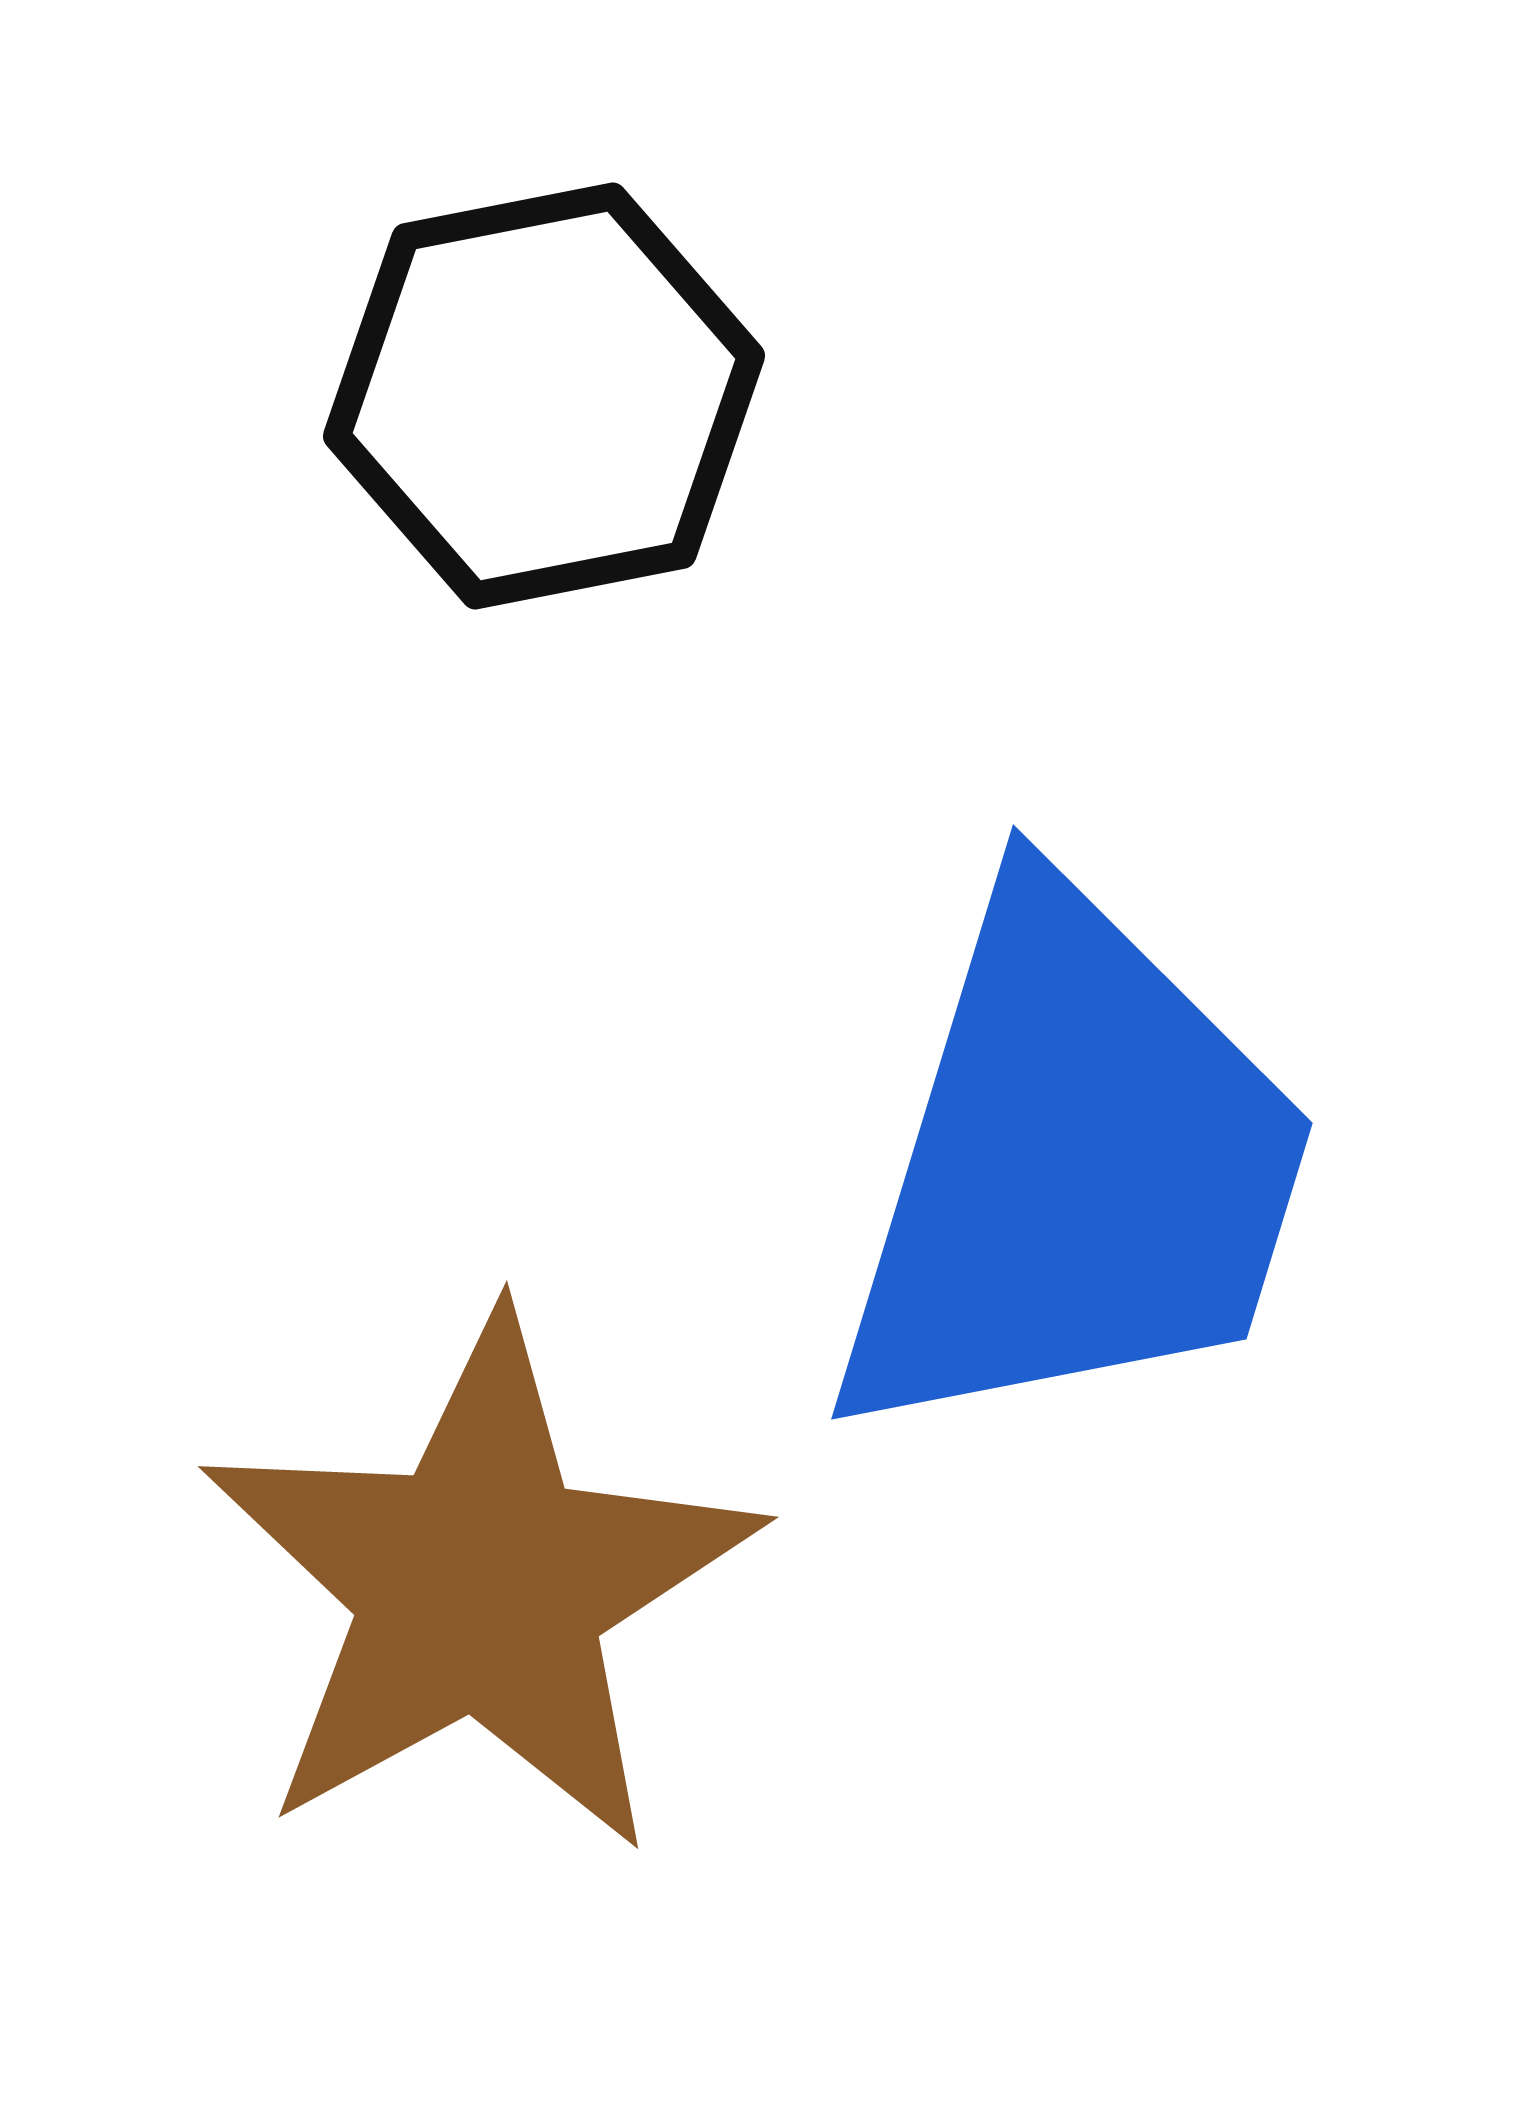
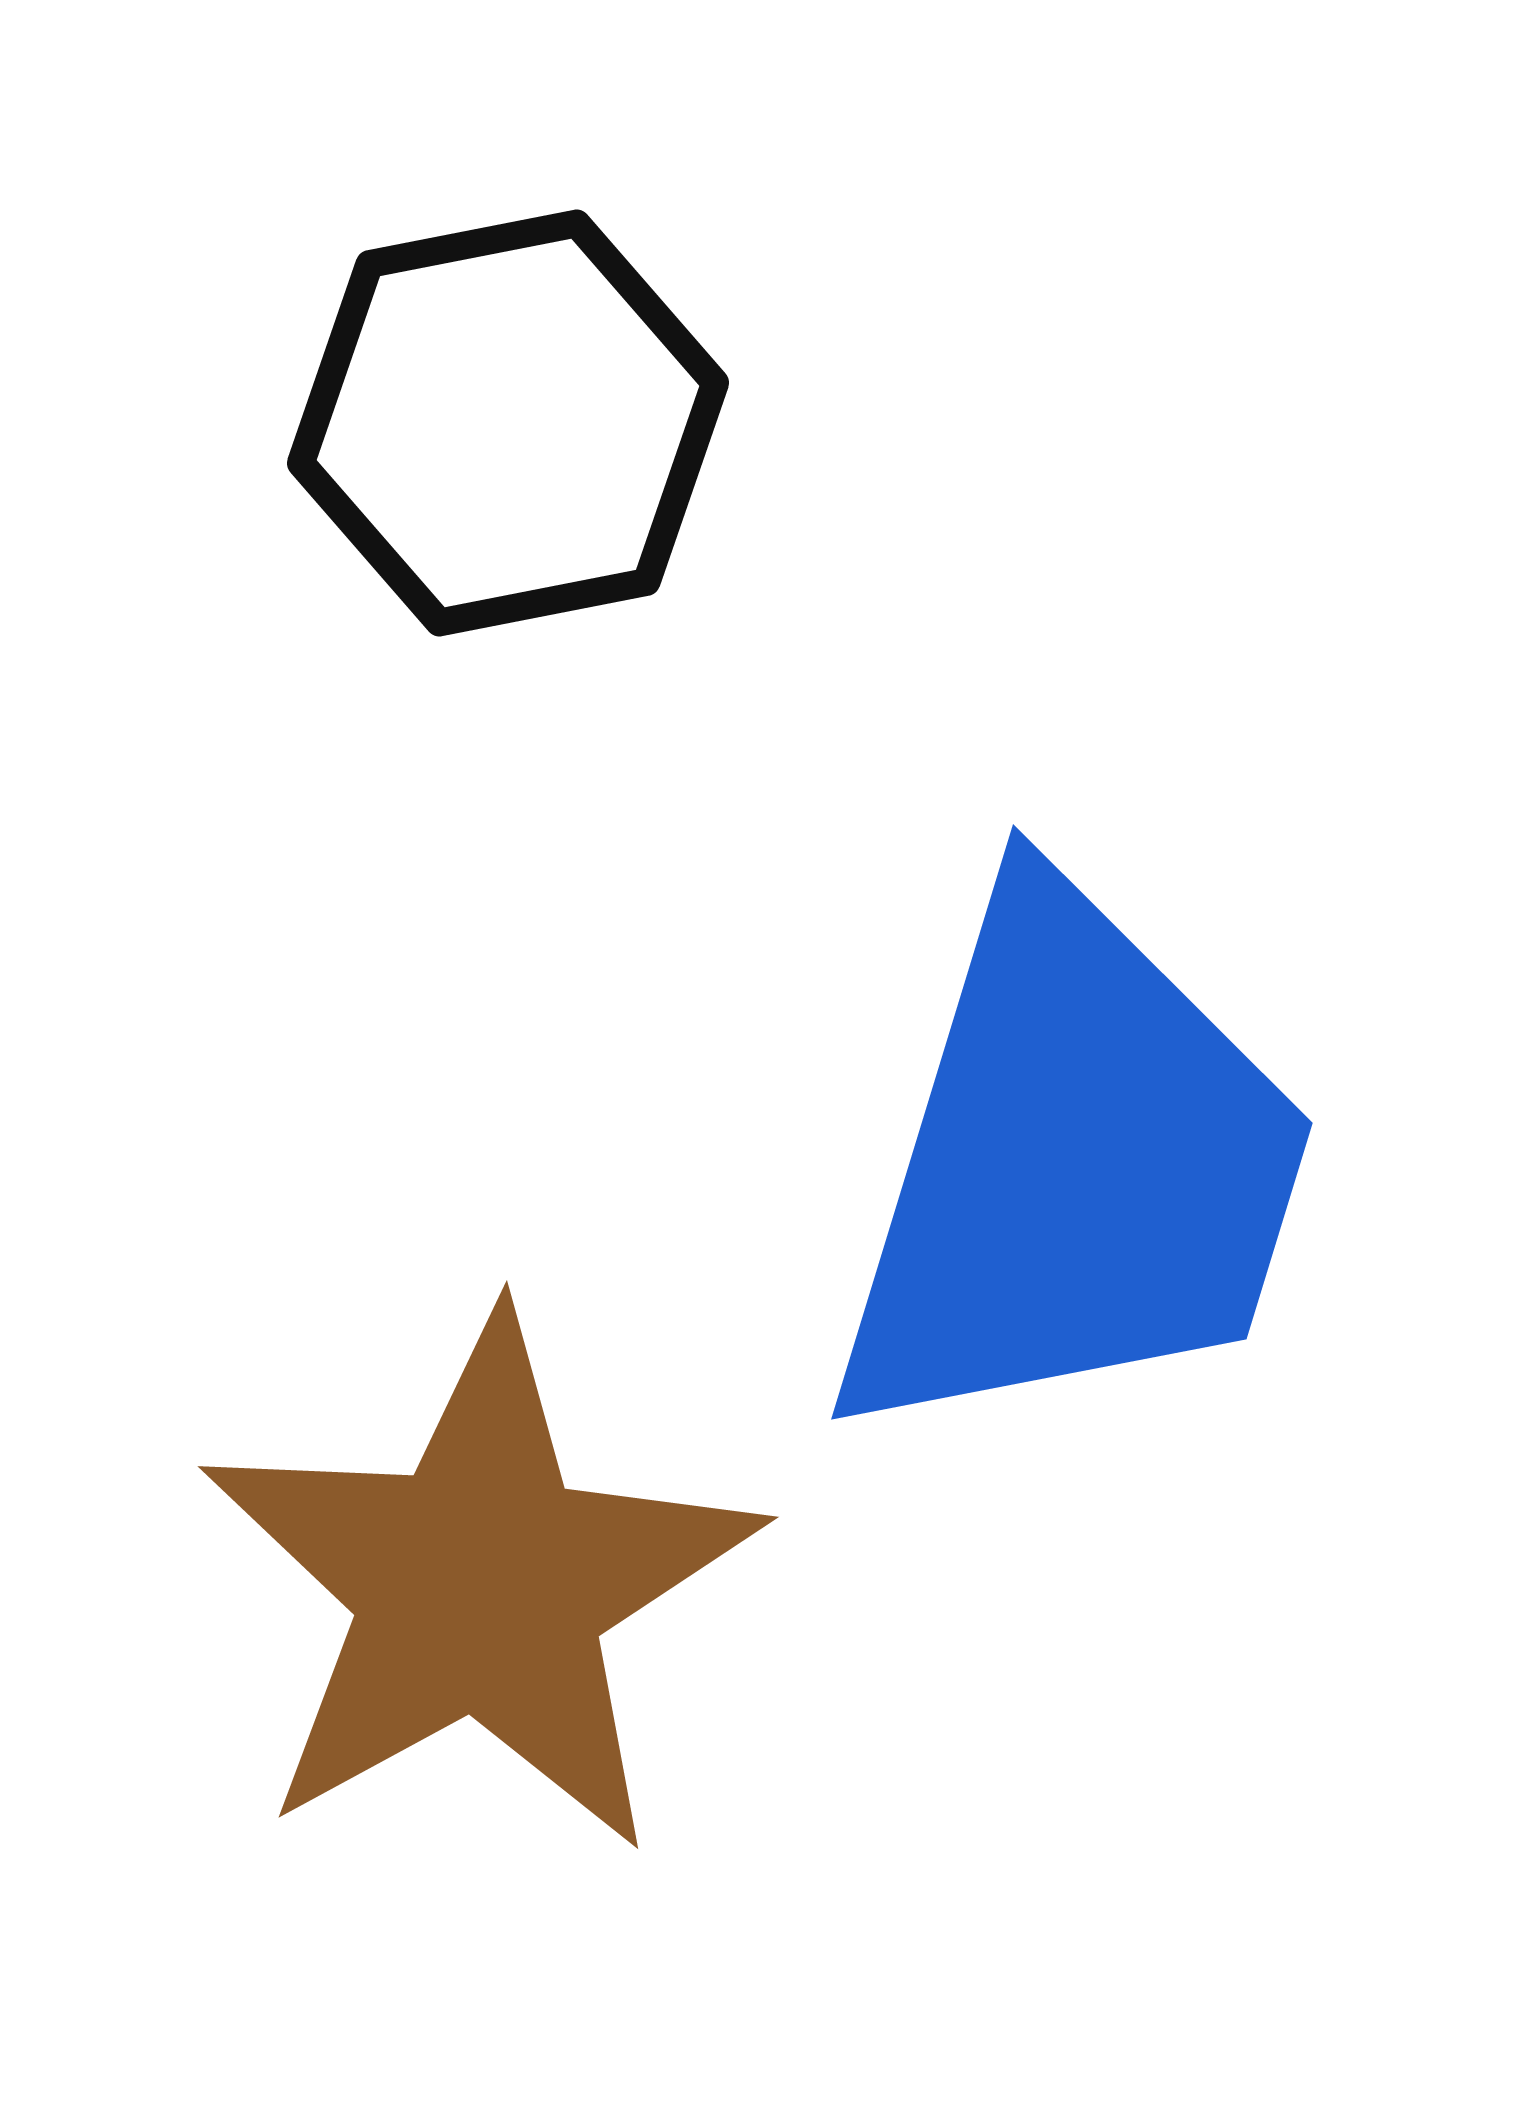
black hexagon: moved 36 px left, 27 px down
